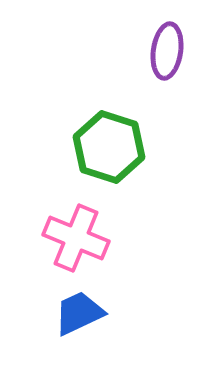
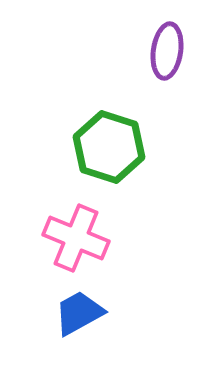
blue trapezoid: rotated 4 degrees counterclockwise
